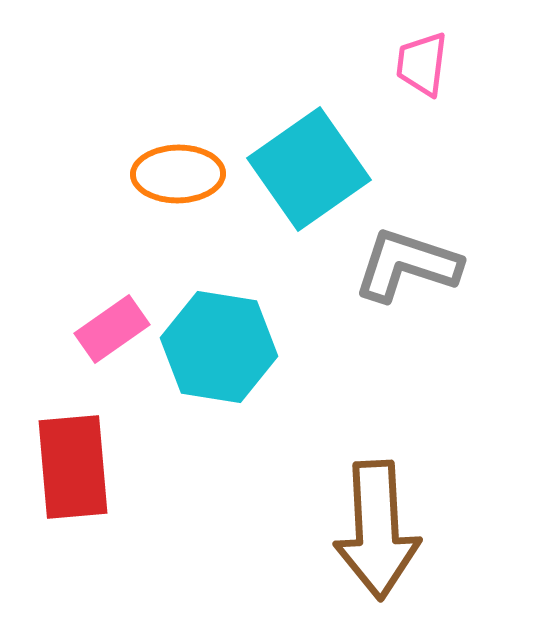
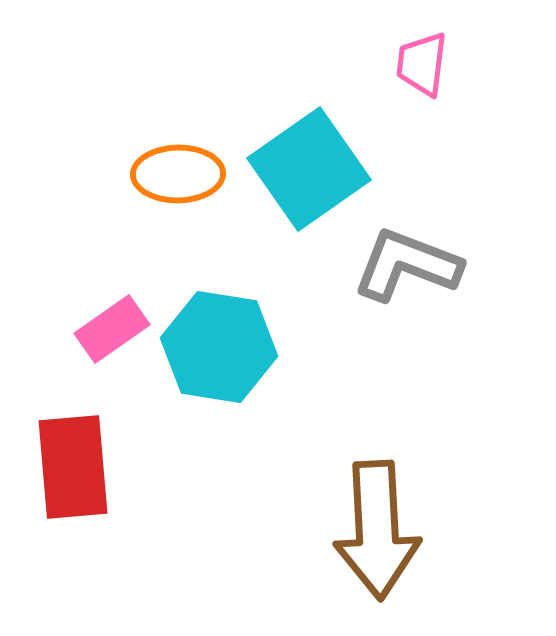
gray L-shape: rotated 3 degrees clockwise
